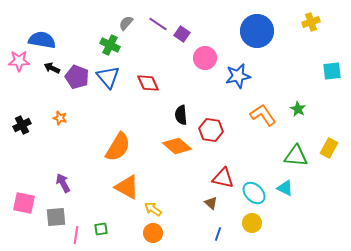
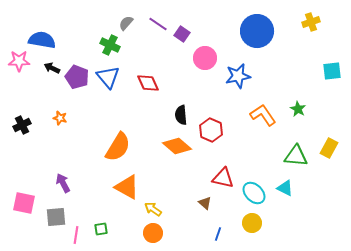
red hexagon: rotated 15 degrees clockwise
brown triangle: moved 6 px left
